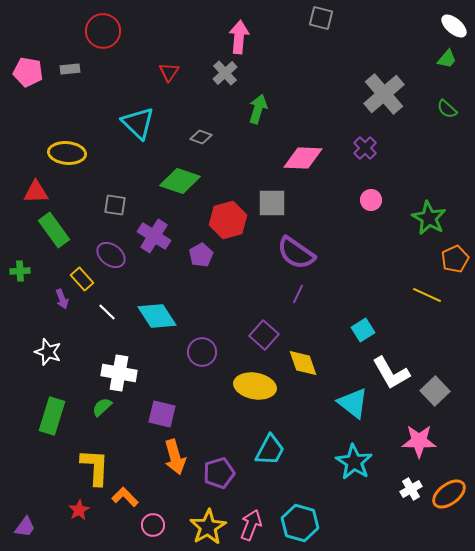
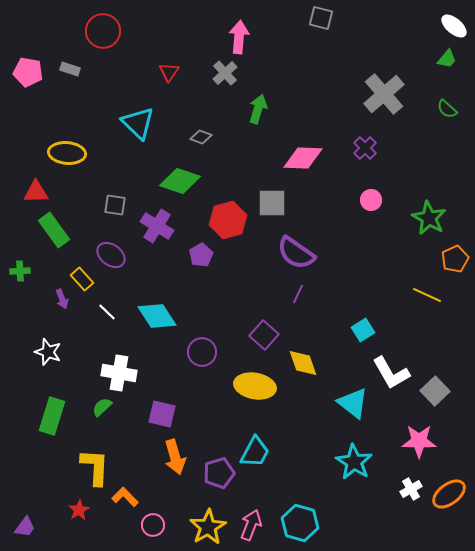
gray rectangle at (70, 69): rotated 24 degrees clockwise
purple cross at (154, 236): moved 3 px right, 10 px up
cyan trapezoid at (270, 450): moved 15 px left, 2 px down
